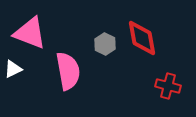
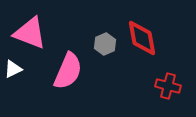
gray hexagon: rotated 10 degrees clockwise
pink semicircle: rotated 33 degrees clockwise
